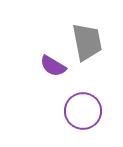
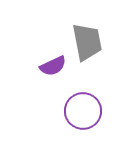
purple semicircle: rotated 56 degrees counterclockwise
